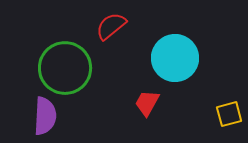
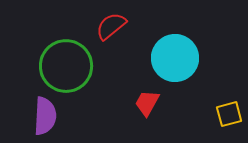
green circle: moved 1 px right, 2 px up
